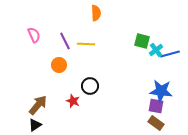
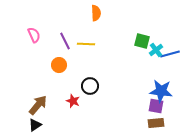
brown rectangle: rotated 42 degrees counterclockwise
